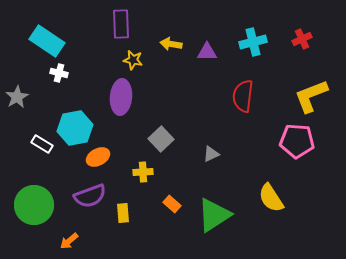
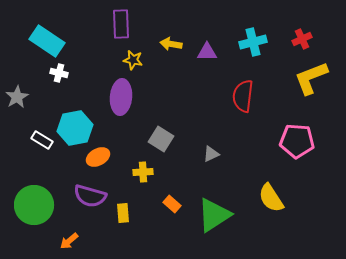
yellow L-shape: moved 18 px up
gray square: rotated 15 degrees counterclockwise
white rectangle: moved 4 px up
purple semicircle: rotated 36 degrees clockwise
